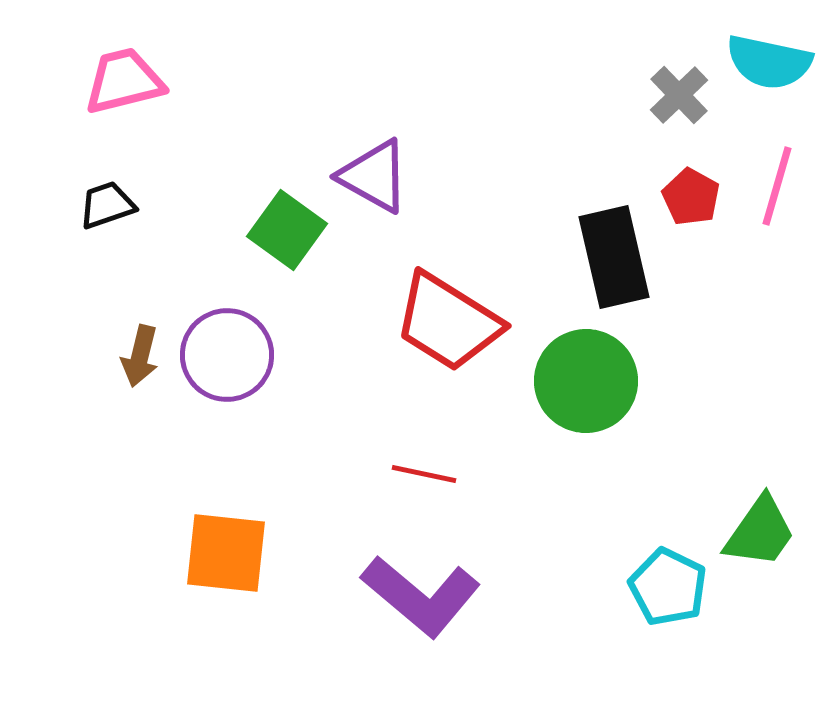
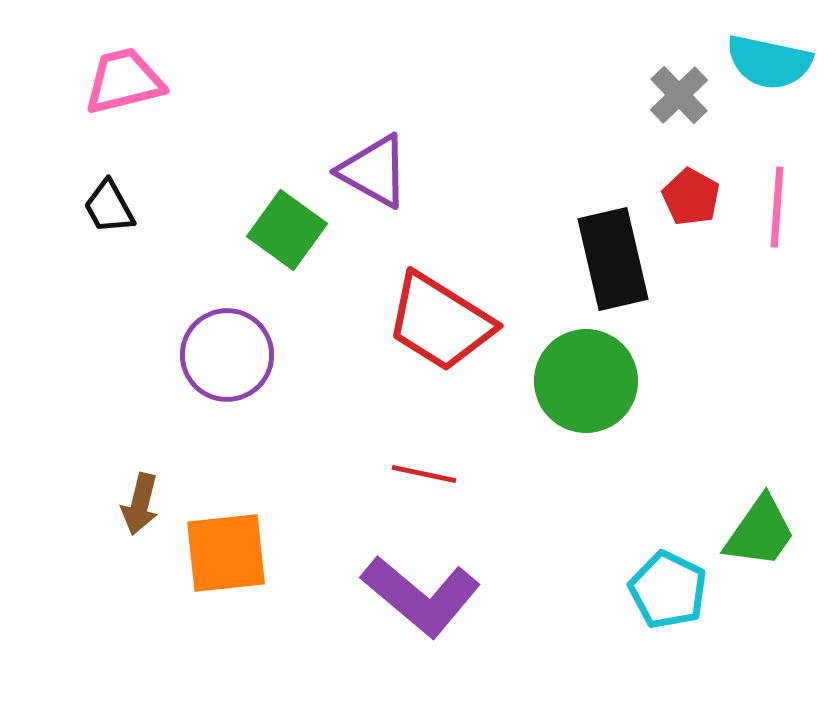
purple triangle: moved 5 px up
pink line: moved 21 px down; rotated 12 degrees counterclockwise
black trapezoid: moved 2 px right, 2 px down; rotated 100 degrees counterclockwise
black rectangle: moved 1 px left, 2 px down
red trapezoid: moved 8 px left
brown arrow: moved 148 px down
orange square: rotated 12 degrees counterclockwise
cyan pentagon: moved 3 px down
